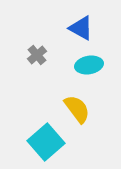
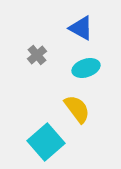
cyan ellipse: moved 3 px left, 3 px down; rotated 8 degrees counterclockwise
